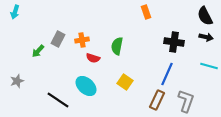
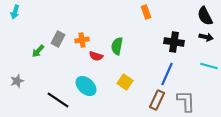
red semicircle: moved 3 px right, 2 px up
gray L-shape: rotated 20 degrees counterclockwise
